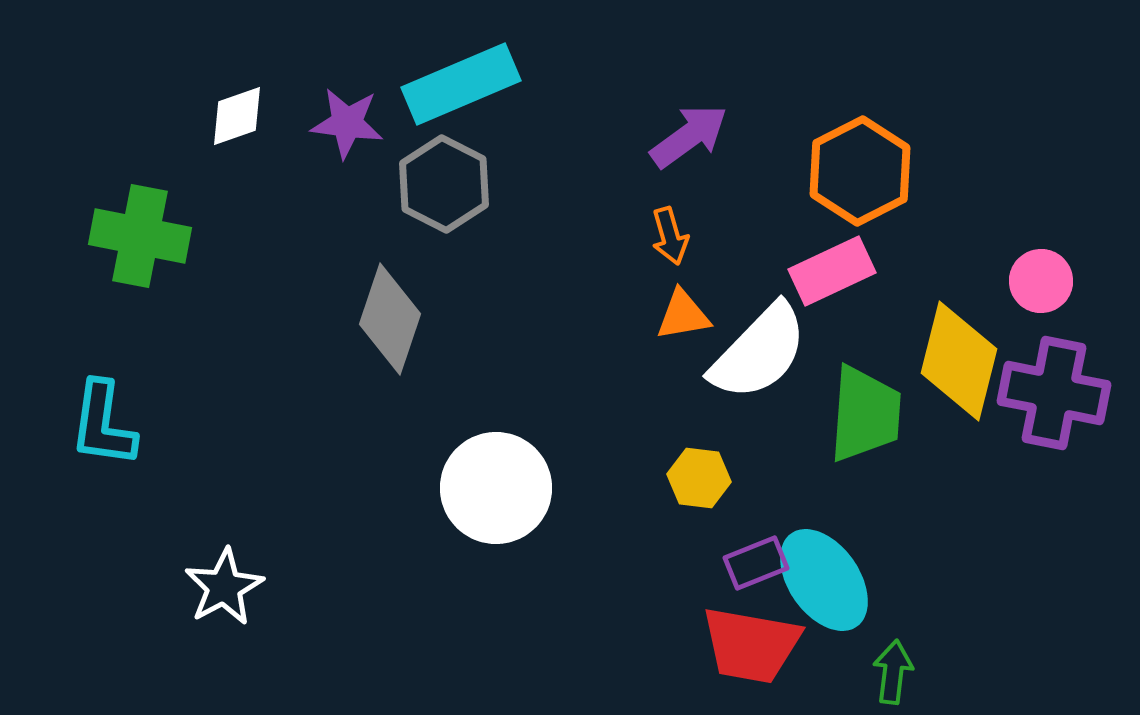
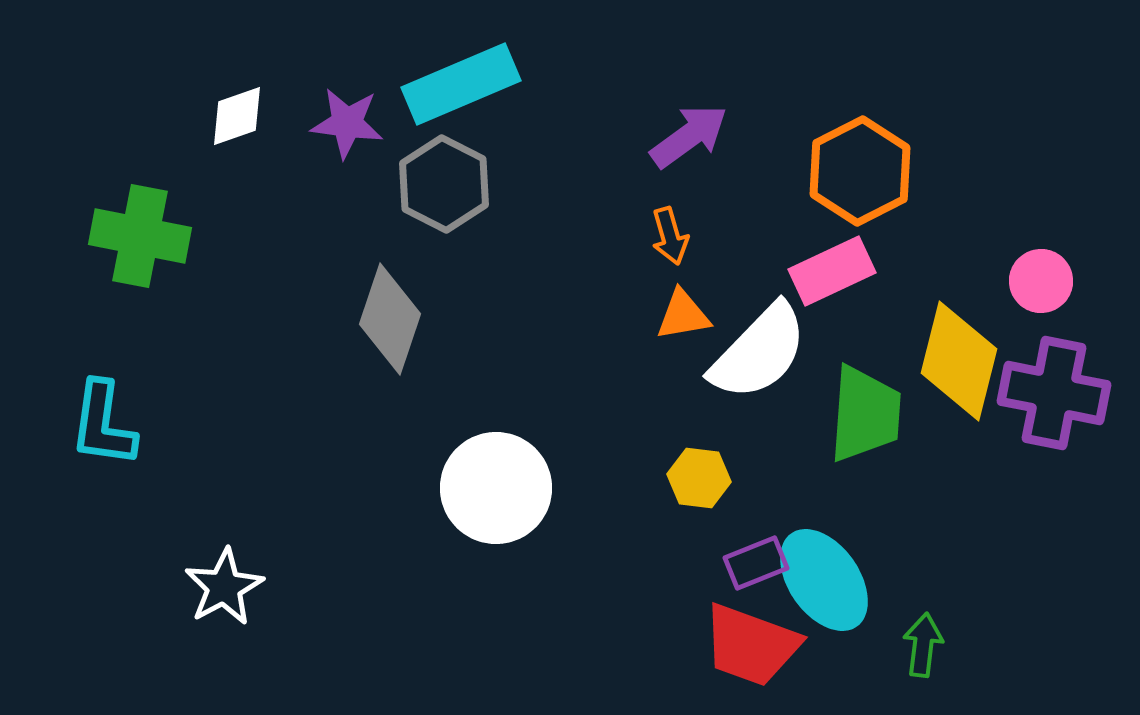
red trapezoid: rotated 10 degrees clockwise
green arrow: moved 30 px right, 27 px up
